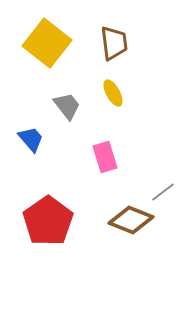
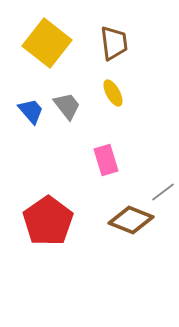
blue trapezoid: moved 28 px up
pink rectangle: moved 1 px right, 3 px down
